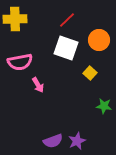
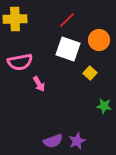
white square: moved 2 px right, 1 px down
pink arrow: moved 1 px right, 1 px up
